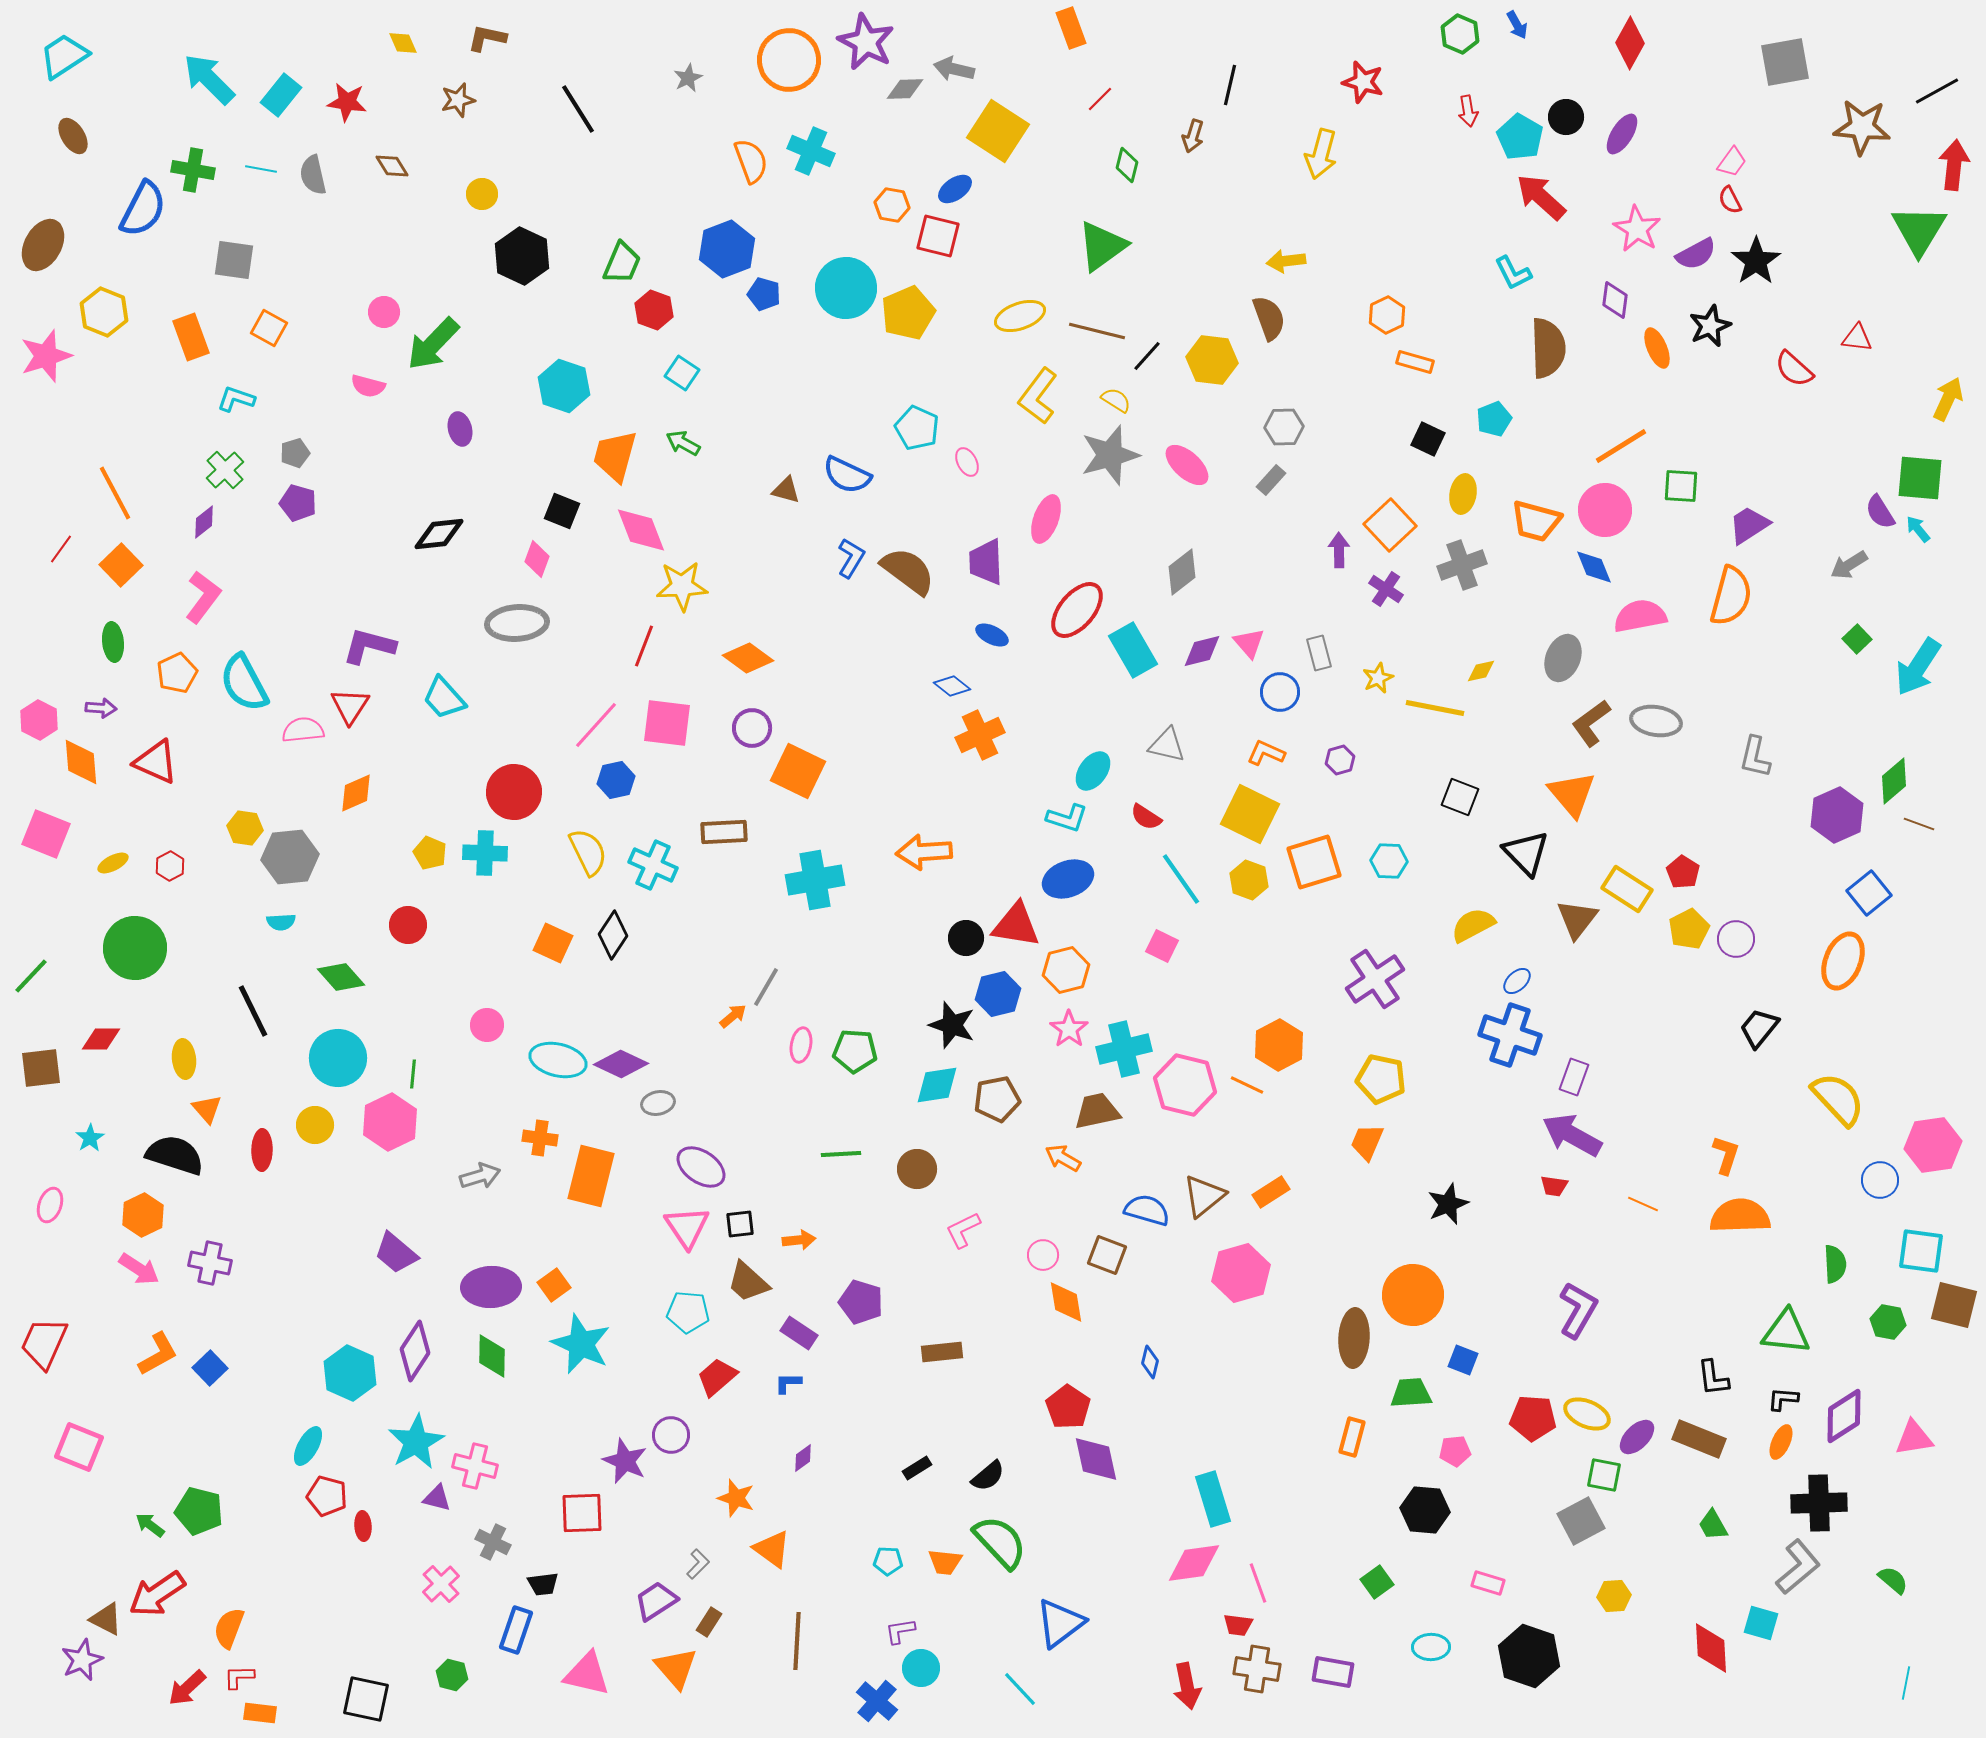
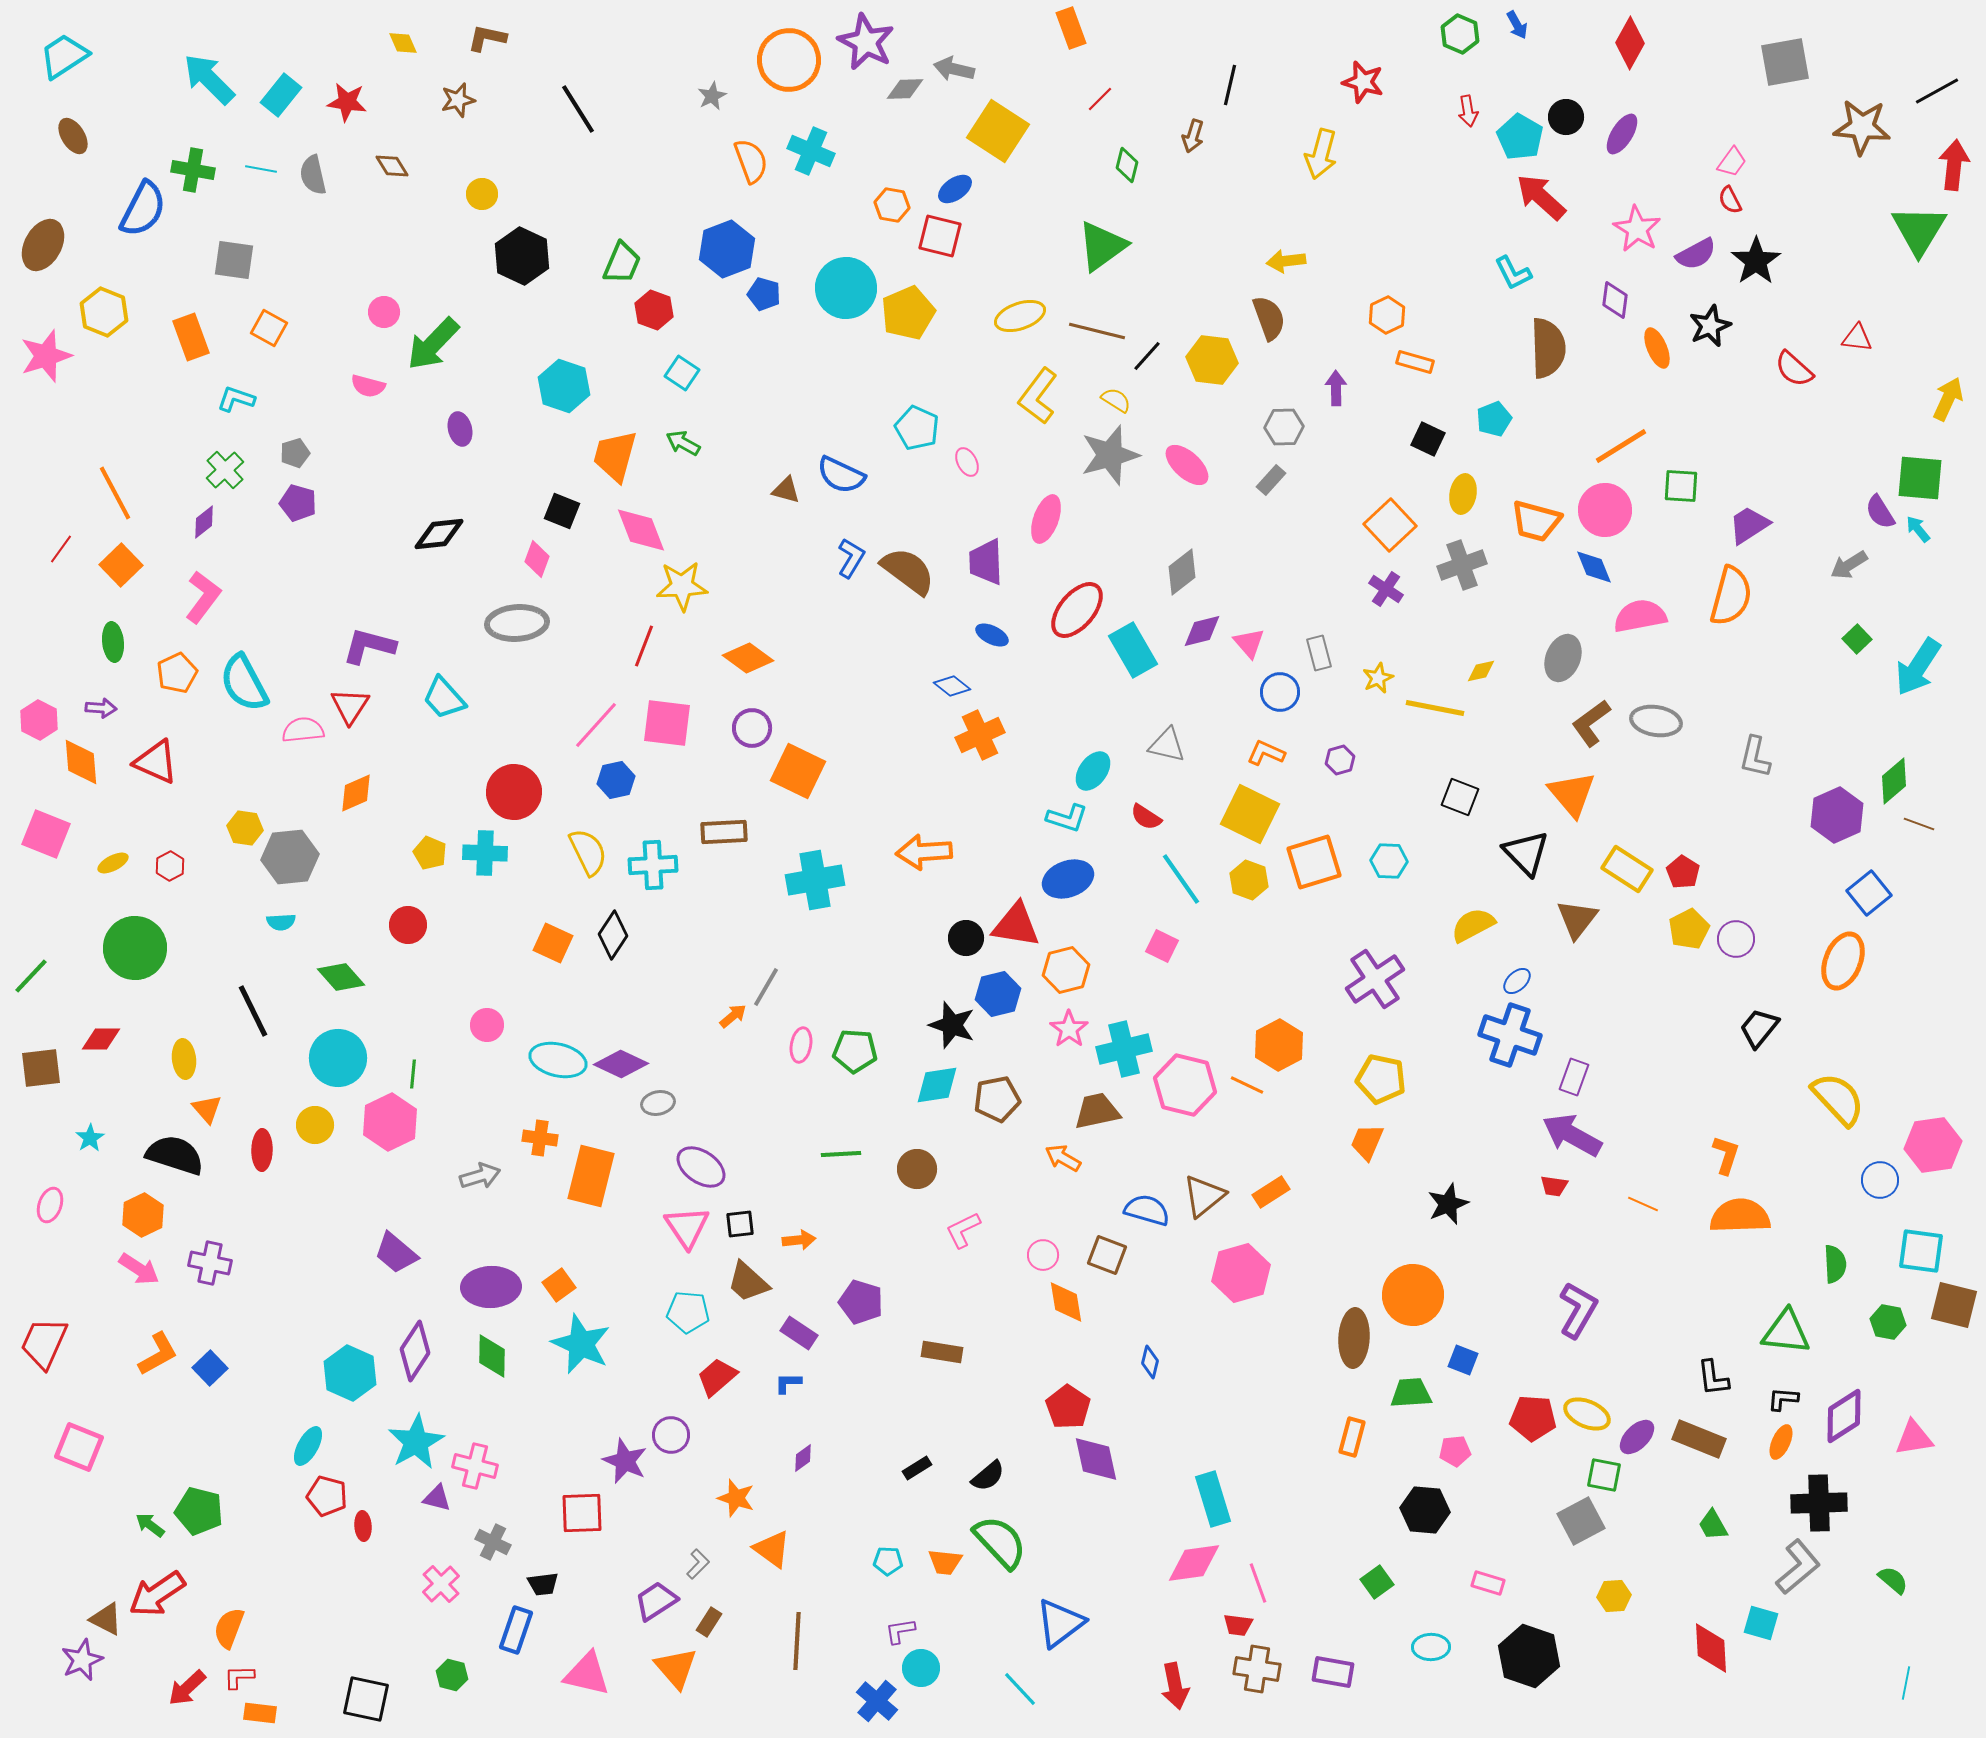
gray star at (688, 78): moved 24 px right, 18 px down
red square at (938, 236): moved 2 px right
blue semicircle at (847, 475): moved 6 px left
purple arrow at (1339, 550): moved 3 px left, 162 px up
purple diamond at (1202, 651): moved 20 px up
cyan cross at (653, 865): rotated 27 degrees counterclockwise
yellow rectangle at (1627, 889): moved 20 px up
orange square at (554, 1285): moved 5 px right
brown rectangle at (942, 1352): rotated 15 degrees clockwise
red arrow at (1187, 1686): moved 12 px left
